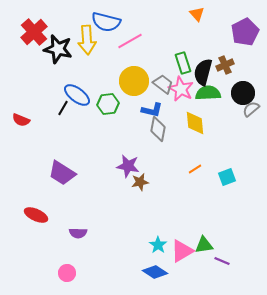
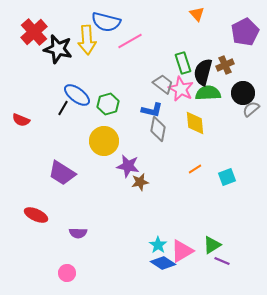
yellow circle: moved 30 px left, 60 px down
green hexagon: rotated 10 degrees counterclockwise
green triangle: moved 8 px right; rotated 24 degrees counterclockwise
blue diamond: moved 8 px right, 9 px up
